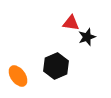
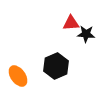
red triangle: rotated 12 degrees counterclockwise
black star: moved 1 px left, 3 px up; rotated 24 degrees clockwise
